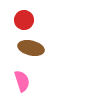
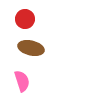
red circle: moved 1 px right, 1 px up
